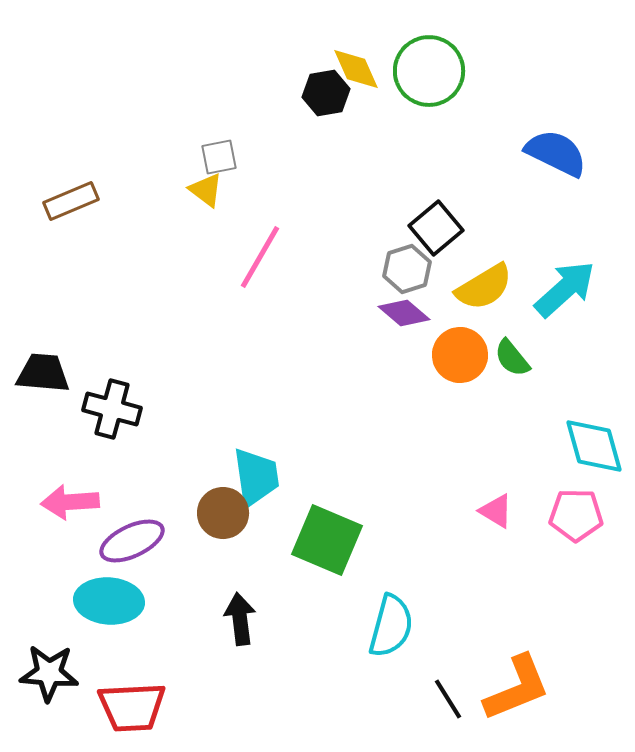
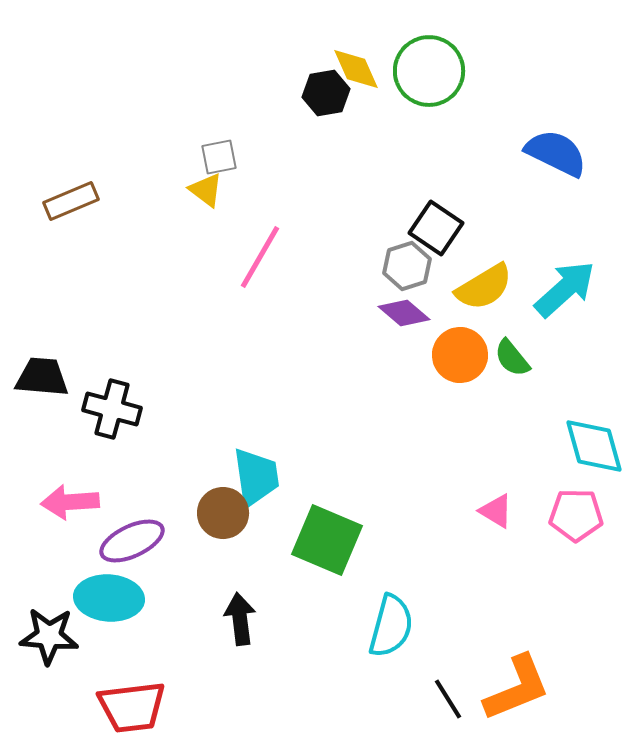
black square: rotated 16 degrees counterclockwise
gray hexagon: moved 3 px up
black trapezoid: moved 1 px left, 4 px down
cyan ellipse: moved 3 px up
black star: moved 37 px up
red trapezoid: rotated 4 degrees counterclockwise
